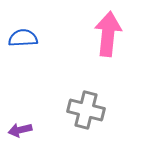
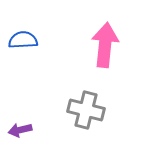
pink arrow: moved 3 px left, 11 px down
blue semicircle: moved 2 px down
